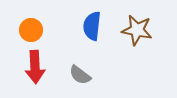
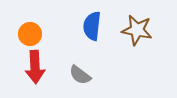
orange circle: moved 1 px left, 4 px down
